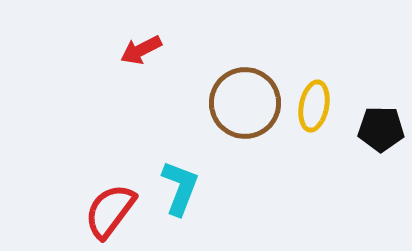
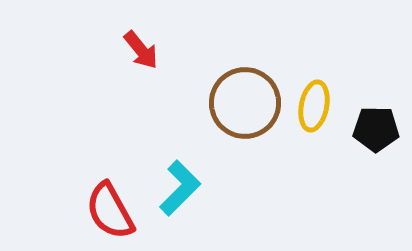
red arrow: rotated 102 degrees counterclockwise
black pentagon: moved 5 px left
cyan L-shape: rotated 24 degrees clockwise
red semicircle: rotated 66 degrees counterclockwise
